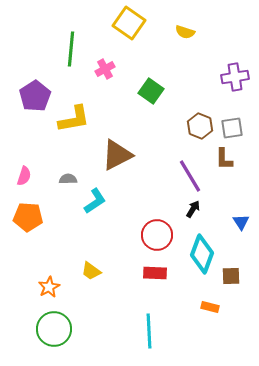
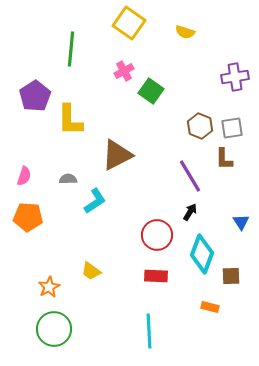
pink cross: moved 19 px right, 2 px down
yellow L-shape: moved 4 px left, 1 px down; rotated 100 degrees clockwise
black arrow: moved 3 px left, 3 px down
red rectangle: moved 1 px right, 3 px down
